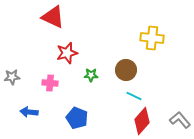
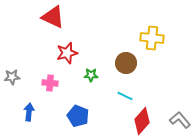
brown circle: moved 7 px up
cyan line: moved 9 px left
blue arrow: rotated 90 degrees clockwise
blue pentagon: moved 1 px right, 2 px up
